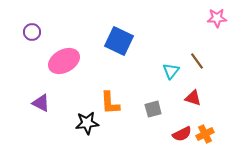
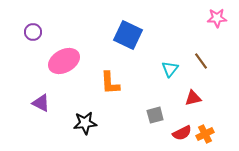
purple circle: moved 1 px right
blue square: moved 9 px right, 6 px up
brown line: moved 4 px right
cyan triangle: moved 1 px left, 2 px up
red triangle: rotated 30 degrees counterclockwise
orange L-shape: moved 20 px up
gray square: moved 2 px right, 6 px down
black star: moved 2 px left
red semicircle: moved 1 px up
